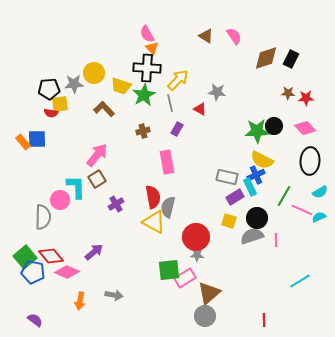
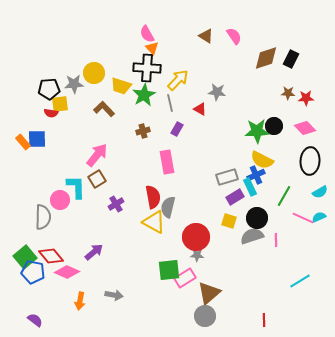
gray rectangle at (227, 177): rotated 30 degrees counterclockwise
pink line at (302, 210): moved 1 px right, 8 px down
